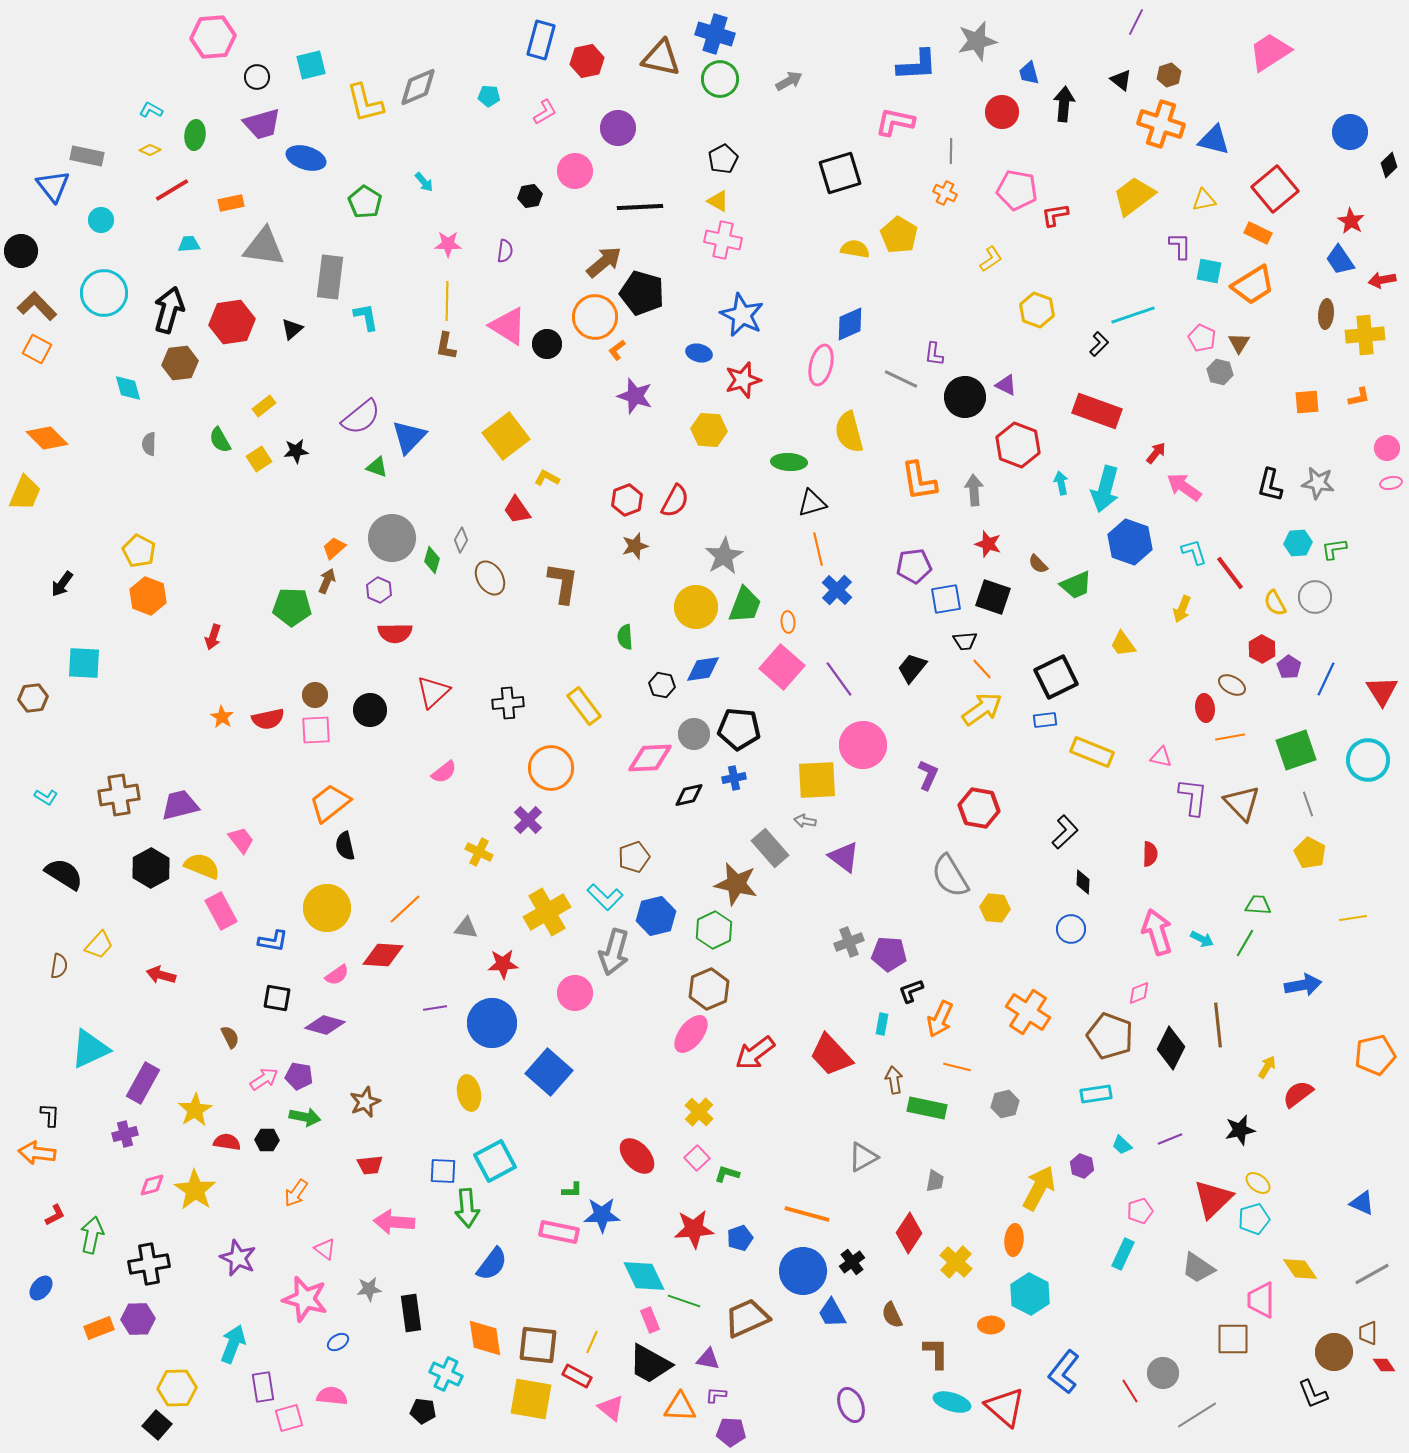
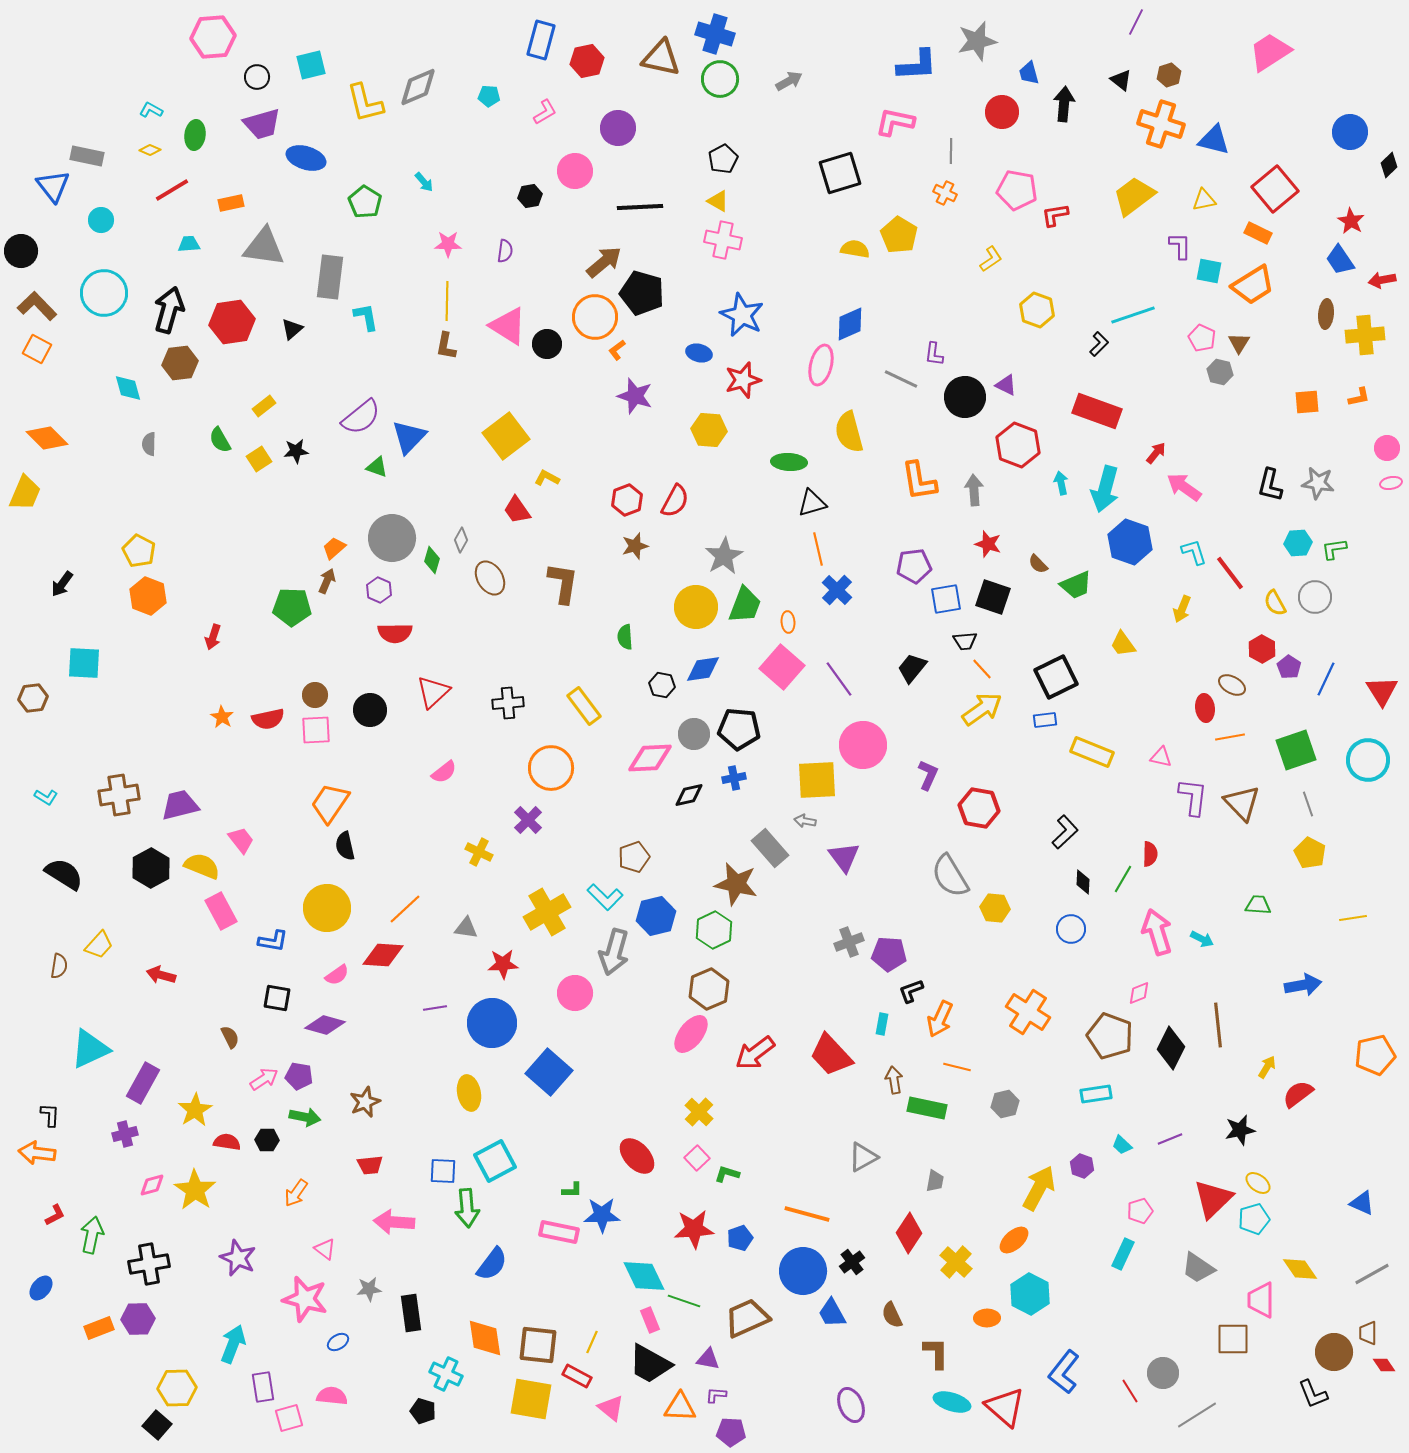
orange trapezoid at (330, 803): rotated 18 degrees counterclockwise
purple triangle at (844, 857): rotated 16 degrees clockwise
green line at (1245, 943): moved 122 px left, 64 px up
orange ellipse at (1014, 1240): rotated 44 degrees clockwise
orange ellipse at (991, 1325): moved 4 px left, 7 px up
black pentagon at (423, 1411): rotated 10 degrees clockwise
